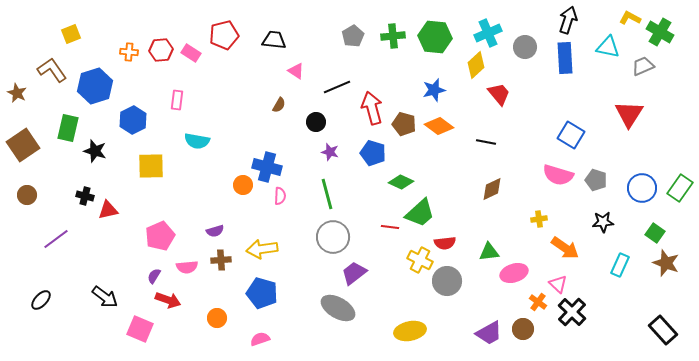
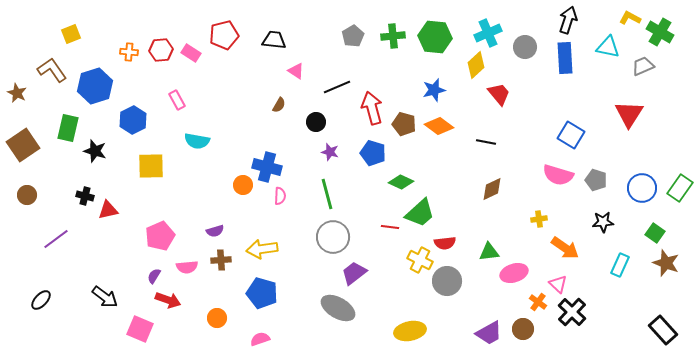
pink rectangle at (177, 100): rotated 36 degrees counterclockwise
